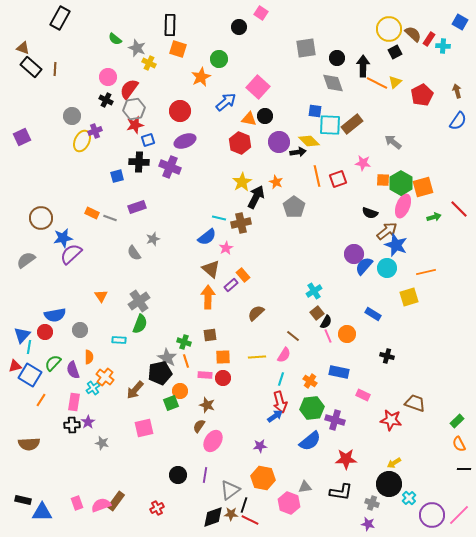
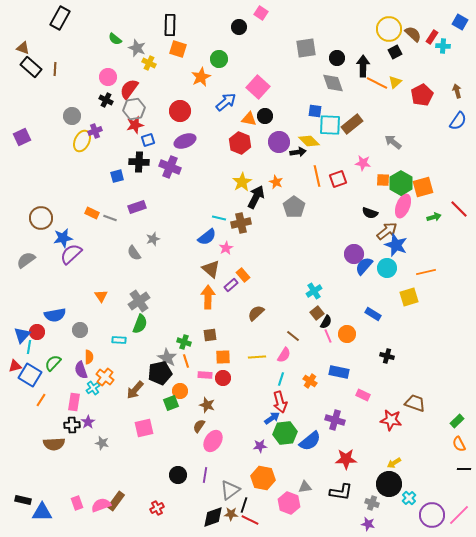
red rectangle at (429, 39): moved 3 px right, 2 px up
red circle at (45, 332): moved 8 px left
purple semicircle at (73, 370): moved 8 px right
green hexagon at (312, 408): moved 27 px left, 25 px down
blue arrow at (275, 416): moved 3 px left, 2 px down
brown semicircle at (29, 444): moved 25 px right
